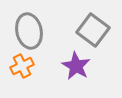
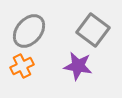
gray ellipse: rotated 52 degrees clockwise
purple star: moved 2 px right; rotated 20 degrees counterclockwise
